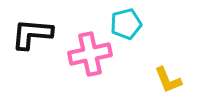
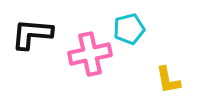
cyan pentagon: moved 3 px right, 5 px down
yellow L-shape: rotated 12 degrees clockwise
